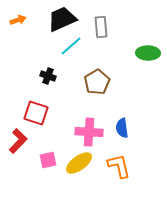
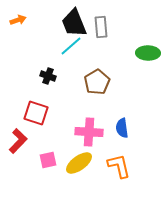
black trapezoid: moved 12 px right, 4 px down; rotated 88 degrees counterclockwise
